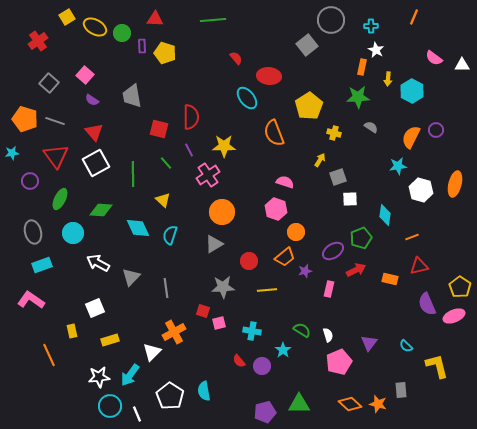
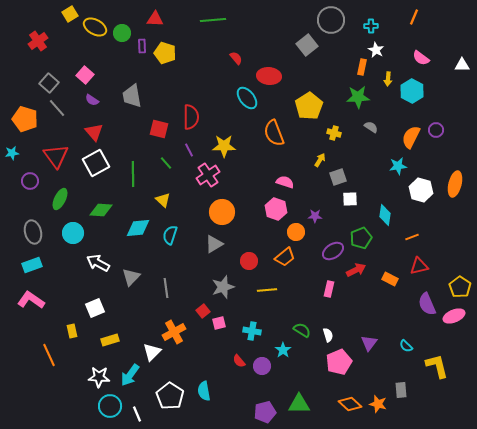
yellow square at (67, 17): moved 3 px right, 3 px up
pink semicircle at (434, 58): moved 13 px left
gray line at (55, 121): moved 2 px right, 13 px up; rotated 30 degrees clockwise
cyan diamond at (138, 228): rotated 70 degrees counterclockwise
cyan rectangle at (42, 265): moved 10 px left
purple star at (305, 271): moved 10 px right, 55 px up; rotated 16 degrees clockwise
orange rectangle at (390, 279): rotated 14 degrees clockwise
gray star at (223, 287): rotated 15 degrees counterclockwise
red square at (203, 311): rotated 32 degrees clockwise
white star at (99, 377): rotated 10 degrees clockwise
